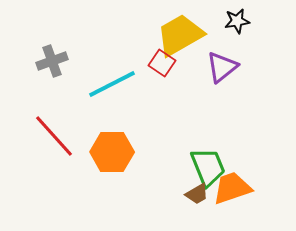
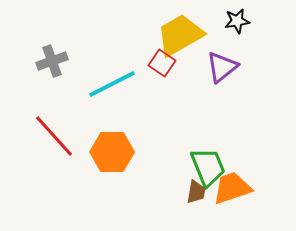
brown trapezoid: moved 1 px left, 2 px up; rotated 50 degrees counterclockwise
